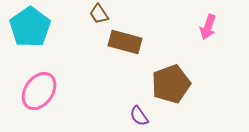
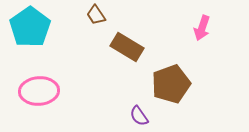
brown trapezoid: moved 3 px left, 1 px down
pink arrow: moved 6 px left, 1 px down
brown rectangle: moved 2 px right, 5 px down; rotated 16 degrees clockwise
pink ellipse: rotated 51 degrees clockwise
